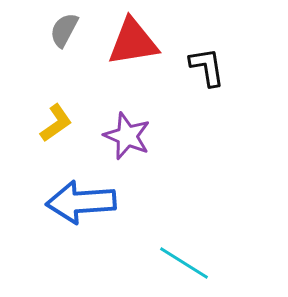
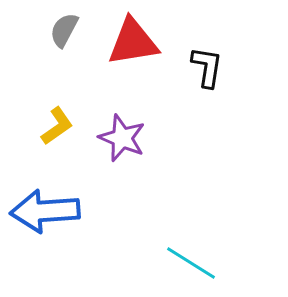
black L-shape: rotated 18 degrees clockwise
yellow L-shape: moved 1 px right, 3 px down
purple star: moved 5 px left, 2 px down
blue arrow: moved 36 px left, 9 px down
cyan line: moved 7 px right
